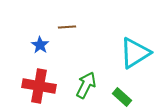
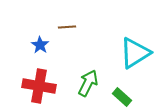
green arrow: moved 2 px right, 2 px up
